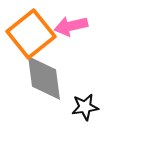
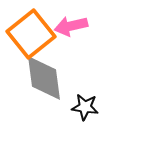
black star: rotated 16 degrees clockwise
